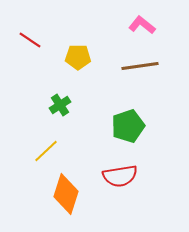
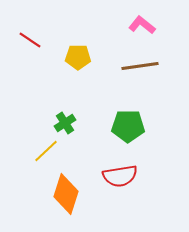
green cross: moved 5 px right, 18 px down
green pentagon: rotated 20 degrees clockwise
